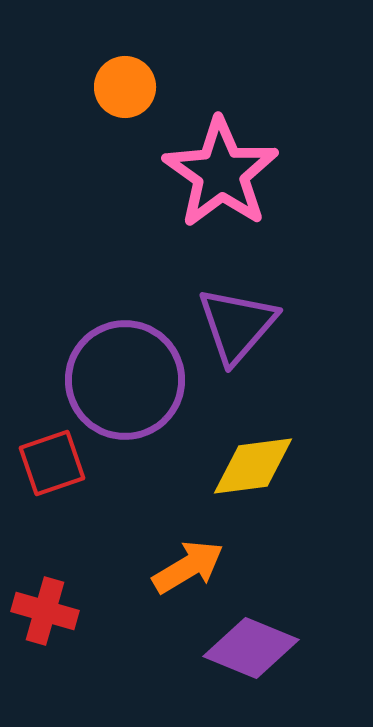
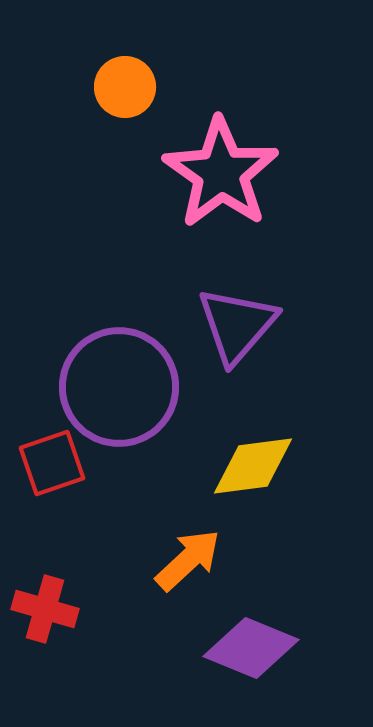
purple circle: moved 6 px left, 7 px down
orange arrow: moved 7 px up; rotated 12 degrees counterclockwise
red cross: moved 2 px up
